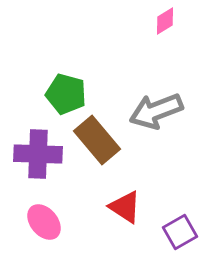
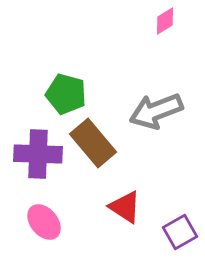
brown rectangle: moved 4 px left, 3 px down
